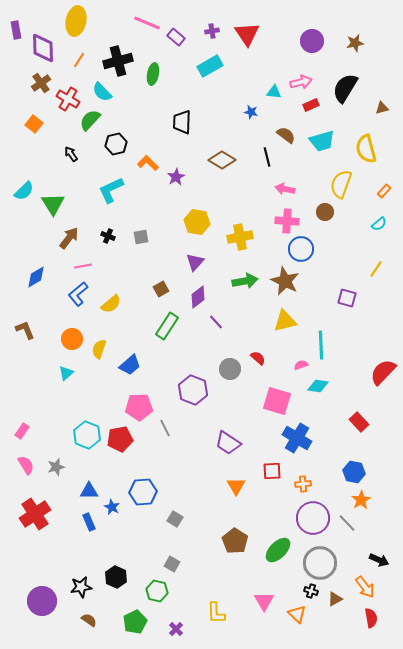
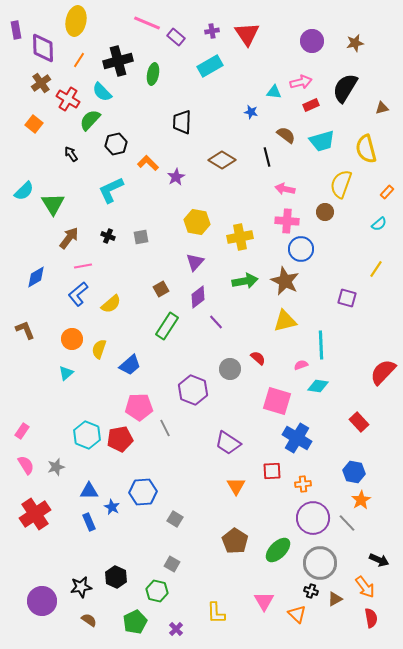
orange rectangle at (384, 191): moved 3 px right, 1 px down
